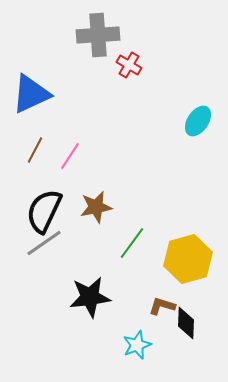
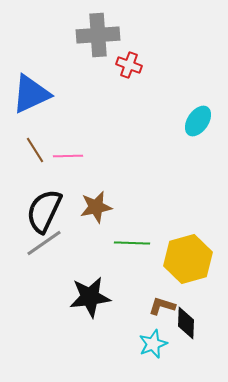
red cross: rotated 10 degrees counterclockwise
brown line: rotated 60 degrees counterclockwise
pink line: moved 2 px left; rotated 56 degrees clockwise
green line: rotated 56 degrees clockwise
cyan star: moved 16 px right, 1 px up
